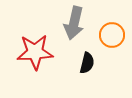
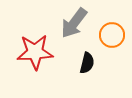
gray arrow: rotated 24 degrees clockwise
